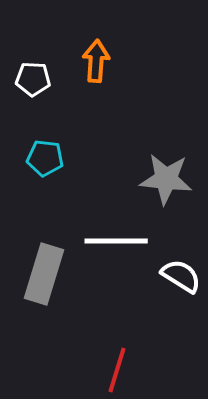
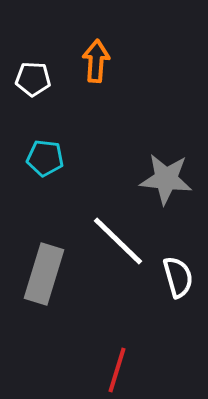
white line: moved 2 px right; rotated 44 degrees clockwise
white semicircle: moved 3 px left, 1 px down; rotated 42 degrees clockwise
